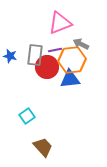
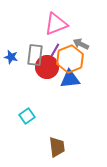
pink triangle: moved 4 px left, 1 px down
purple line: rotated 48 degrees counterclockwise
blue star: moved 1 px right, 1 px down
orange hexagon: moved 2 px left, 1 px up; rotated 16 degrees counterclockwise
brown trapezoid: moved 14 px right; rotated 35 degrees clockwise
